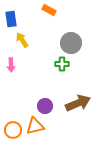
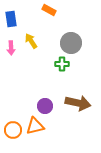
yellow arrow: moved 9 px right, 1 px down
pink arrow: moved 17 px up
brown arrow: rotated 35 degrees clockwise
